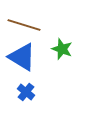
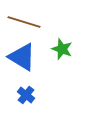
brown line: moved 3 px up
blue cross: moved 3 px down
